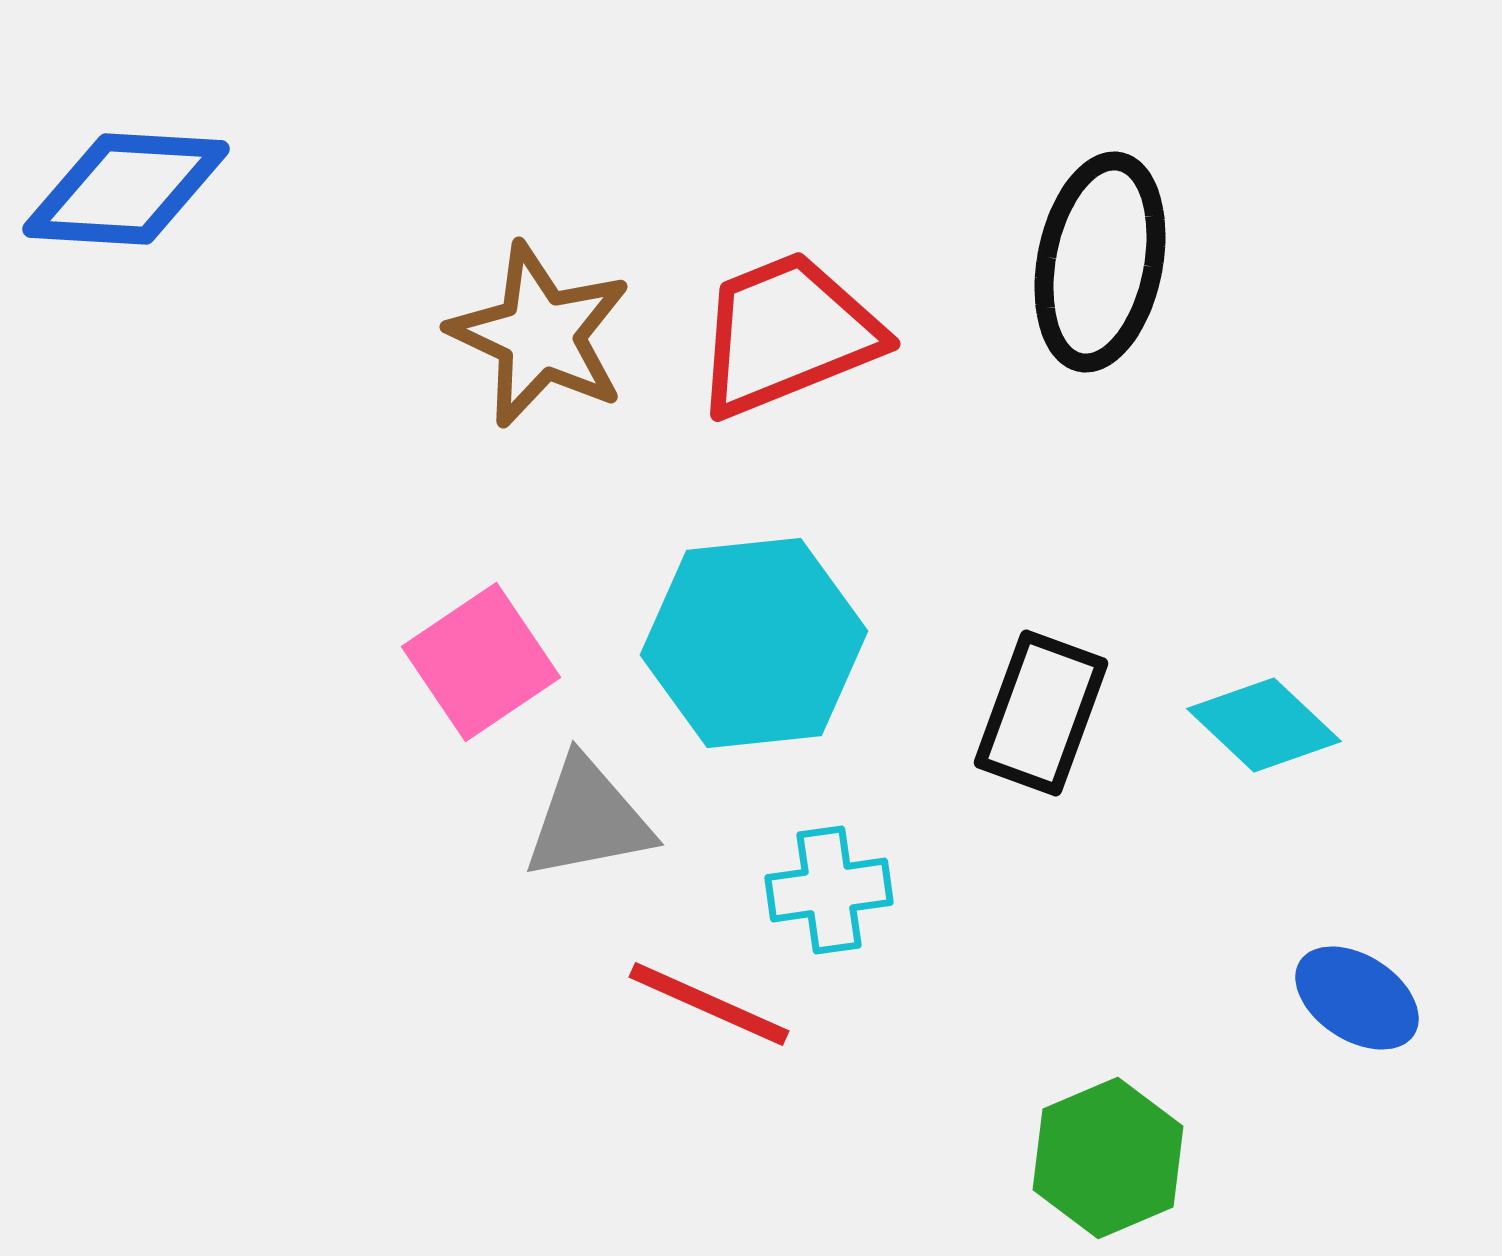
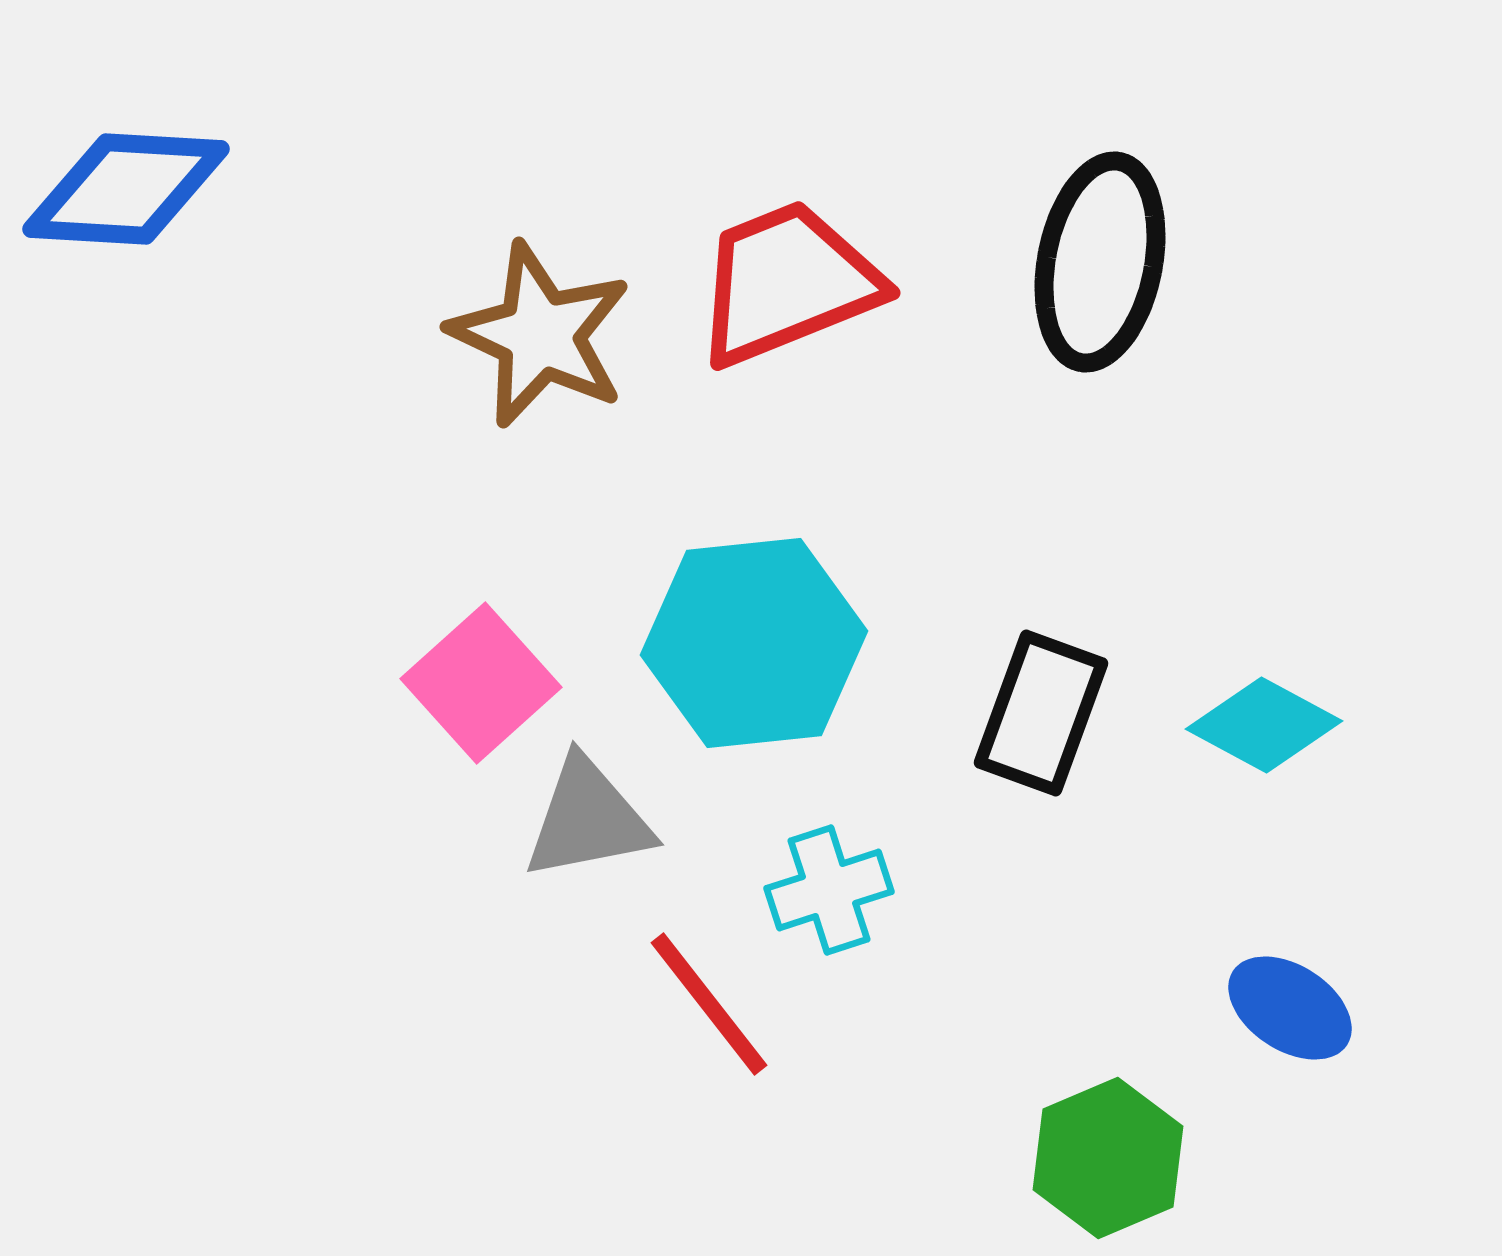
red trapezoid: moved 51 px up
pink square: moved 21 px down; rotated 8 degrees counterclockwise
cyan diamond: rotated 15 degrees counterclockwise
cyan cross: rotated 10 degrees counterclockwise
blue ellipse: moved 67 px left, 10 px down
red line: rotated 28 degrees clockwise
